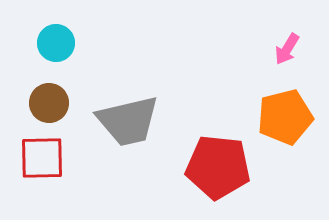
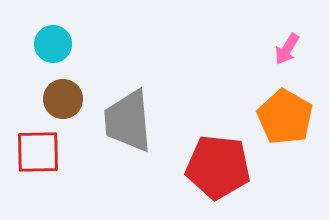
cyan circle: moved 3 px left, 1 px down
brown circle: moved 14 px right, 4 px up
orange pentagon: rotated 28 degrees counterclockwise
gray trapezoid: rotated 98 degrees clockwise
red square: moved 4 px left, 6 px up
